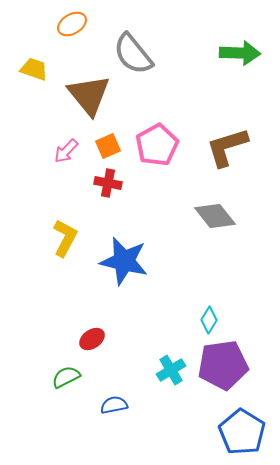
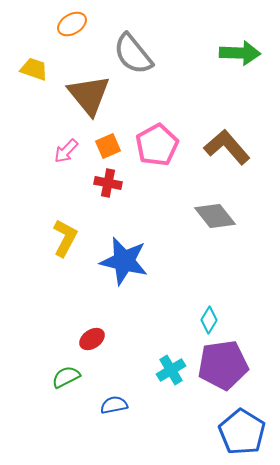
brown L-shape: rotated 66 degrees clockwise
